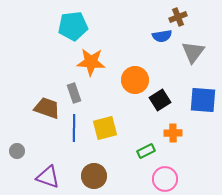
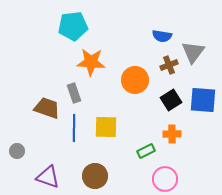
brown cross: moved 9 px left, 48 px down
blue semicircle: rotated 18 degrees clockwise
black square: moved 11 px right
yellow square: moved 1 px right, 1 px up; rotated 15 degrees clockwise
orange cross: moved 1 px left, 1 px down
brown circle: moved 1 px right
